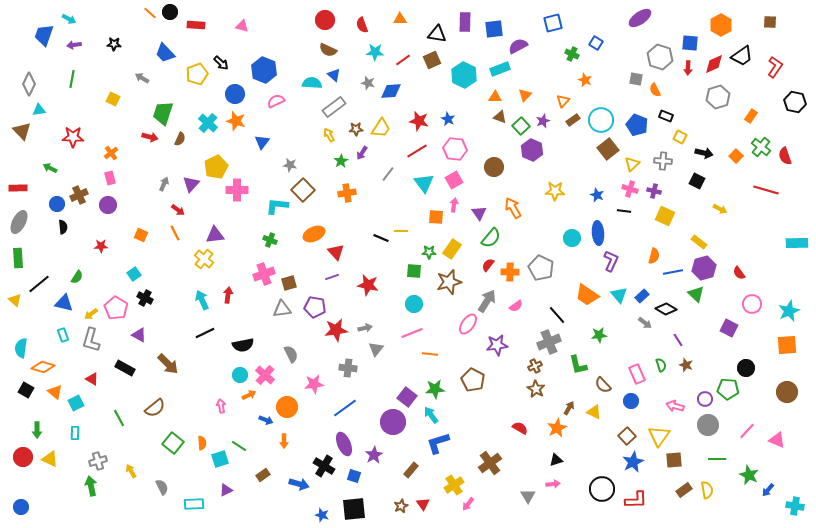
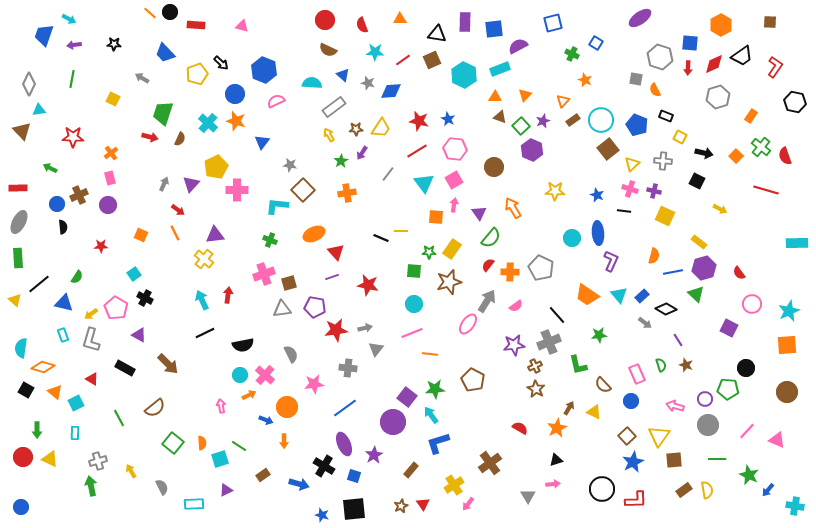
blue triangle at (334, 75): moved 9 px right
purple star at (497, 345): moved 17 px right
